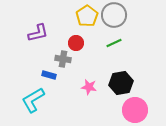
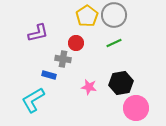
pink circle: moved 1 px right, 2 px up
